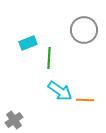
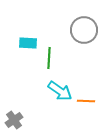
cyan rectangle: rotated 24 degrees clockwise
orange line: moved 1 px right, 1 px down
